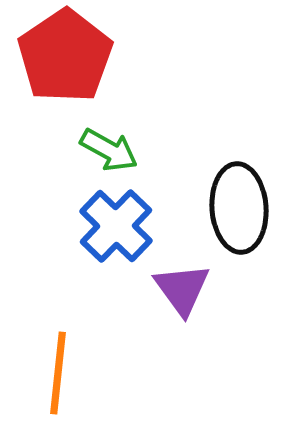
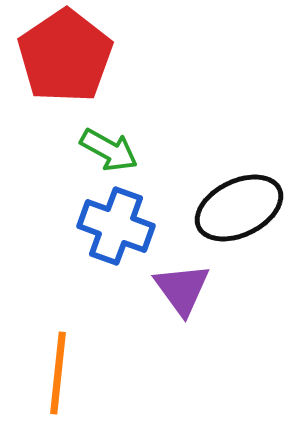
black ellipse: rotated 68 degrees clockwise
blue cross: rotated 24 degrees counterclockwise
